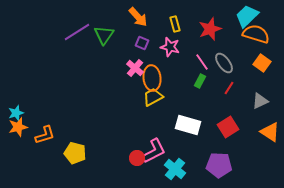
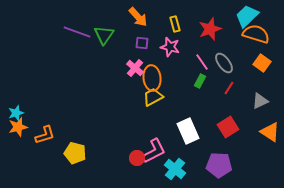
purple line: rotated 52 degrees clockwise
purple square: rotated 16 degrees counterclockwise
white rectangle: moved 6 px down; rotated 50 degrees clockwise
